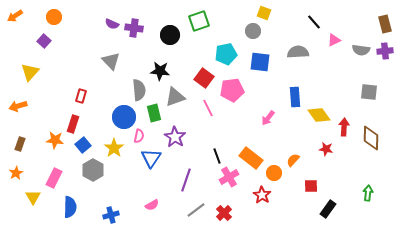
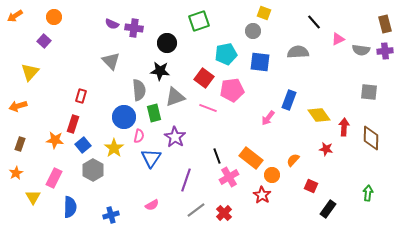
black circle at (170, 35): moved 3 px left, 8 px down
pink triangle at (334, 40): moved 4 px right, 1 px up
blue rectangle at (295, 97): moved 6 px left, 3 px down; rotated 24 degrees clockwise
pink line at (208, 108): rotated 42 degrees counterclockwise
orange circle at (274, 173): moved 2 px left, 2 px down
red square at (311, 186): rotated 24 degrees clockwise
